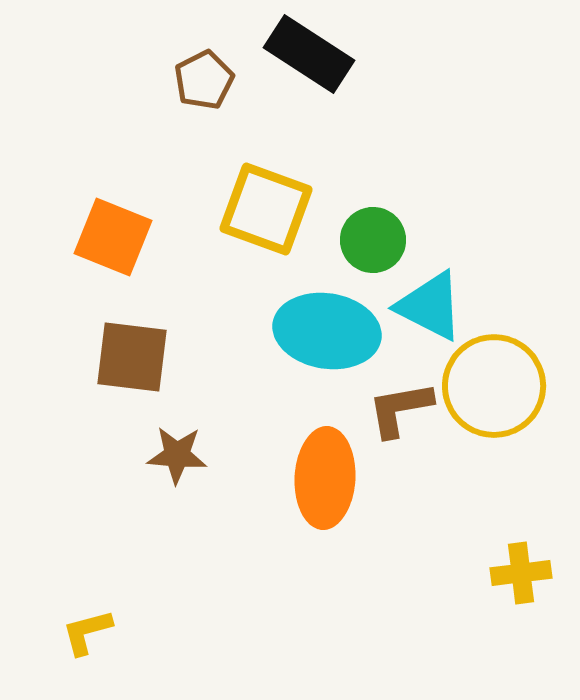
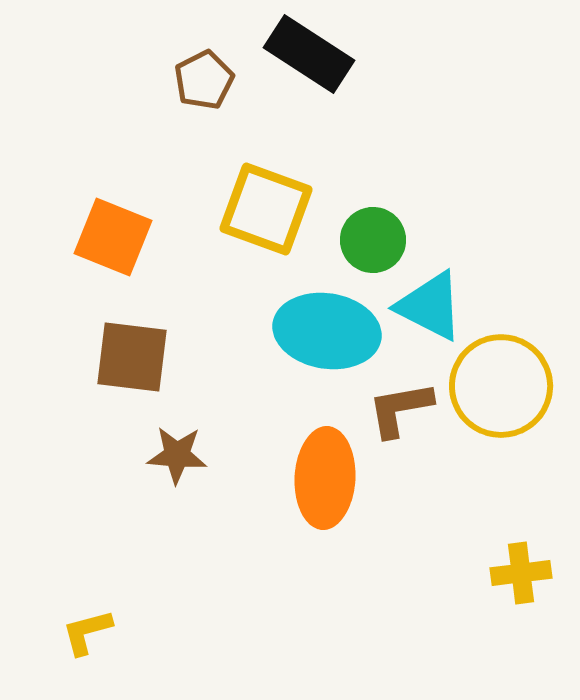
yellow circle: moved 7 px right
